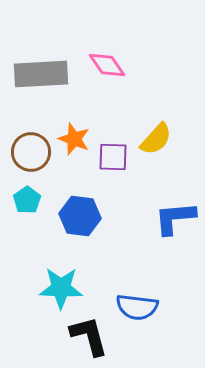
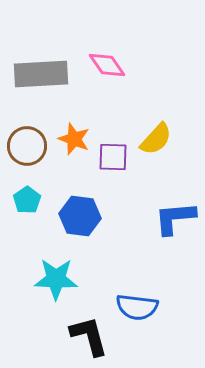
brown circle: moved 4 px left, 6 px up
cyan star: moved 5 px left, 9 px up
